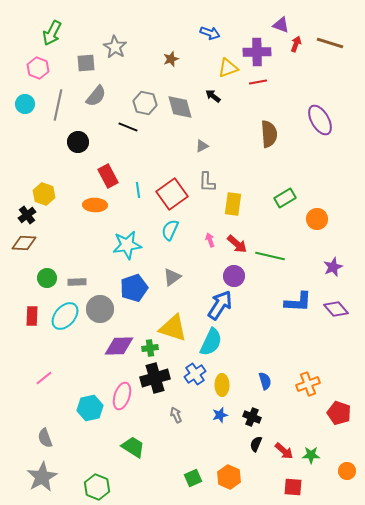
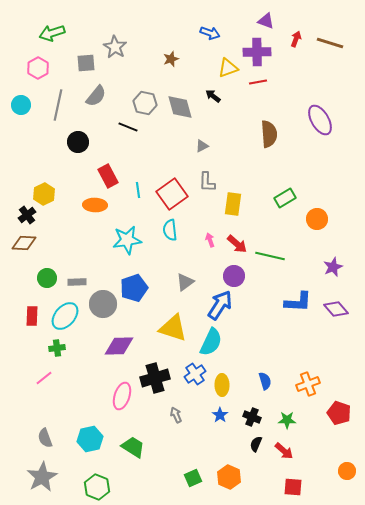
purple triangle at (281, 25): moved 15 px left, 4 px up
green arrow at (52, 33): rotated 45 degrees clockwise
red arrow at (296, 44): moved 5 px up
pink hexagon at (38, 68): rotated 10 degrees clockwise
cyan circle at (25, 104): moved 4 px left, 1 px down
yellow hexagon at (44, 194): rotated 15 degrees clockwise
cyan semicircle at (170, 230): rotated 30 degrees counterclockwise
cyan star at (127, 245): moved 5 px up
gray triangle at (172, 277): moved 13 px right, 5 px down
gray circle at (100, 309): moved 3 px right, 5 px up
green cross at (150, 348): moved 93 px left
cyan hexagon at (90, 408): moved 31 px down
blue star at (220, 415): rotated 21 degrees counterclockwise
green star at (311, 455): moved 24 px left, 35 px up
